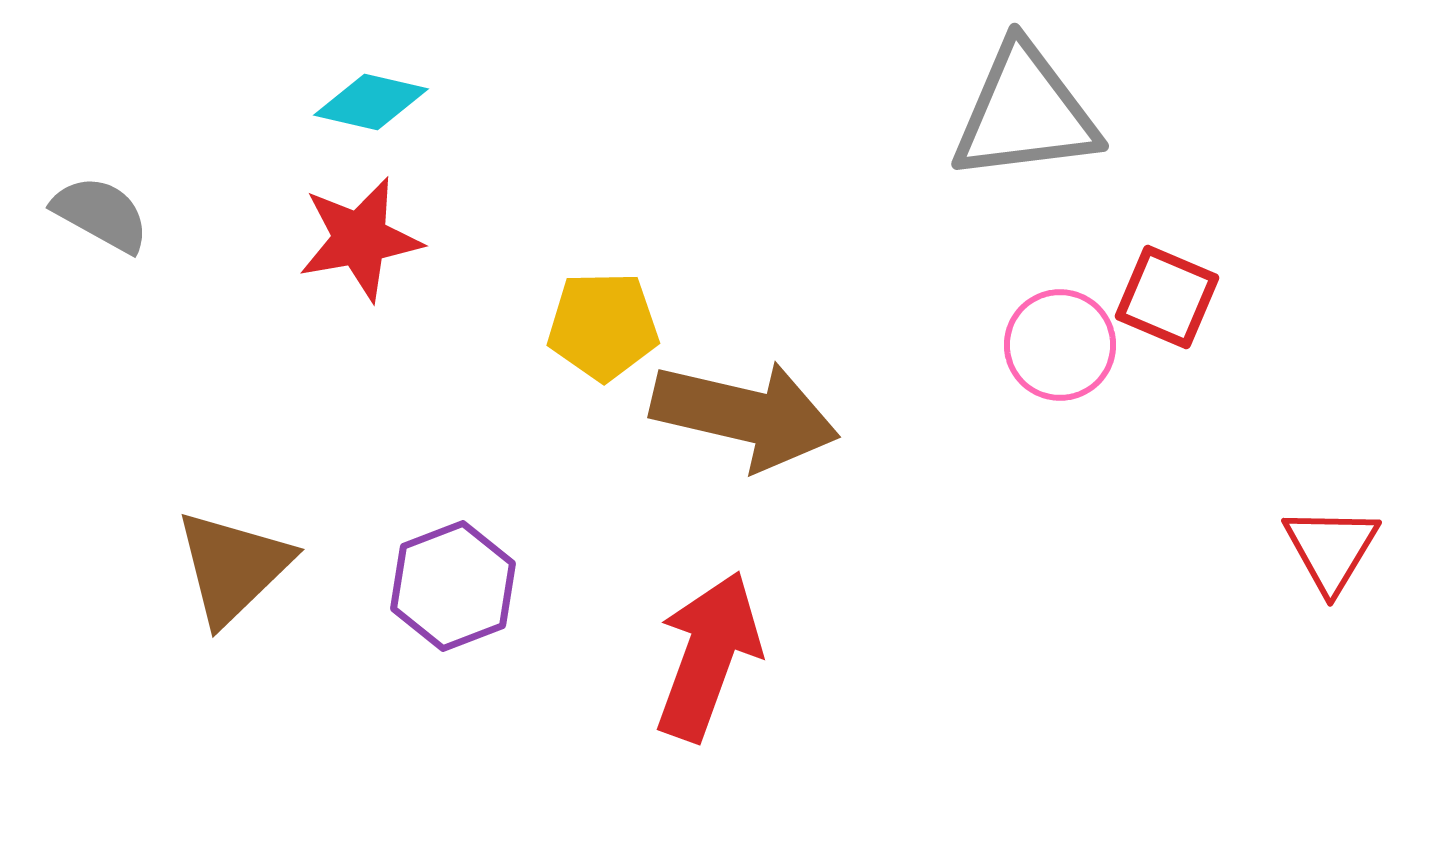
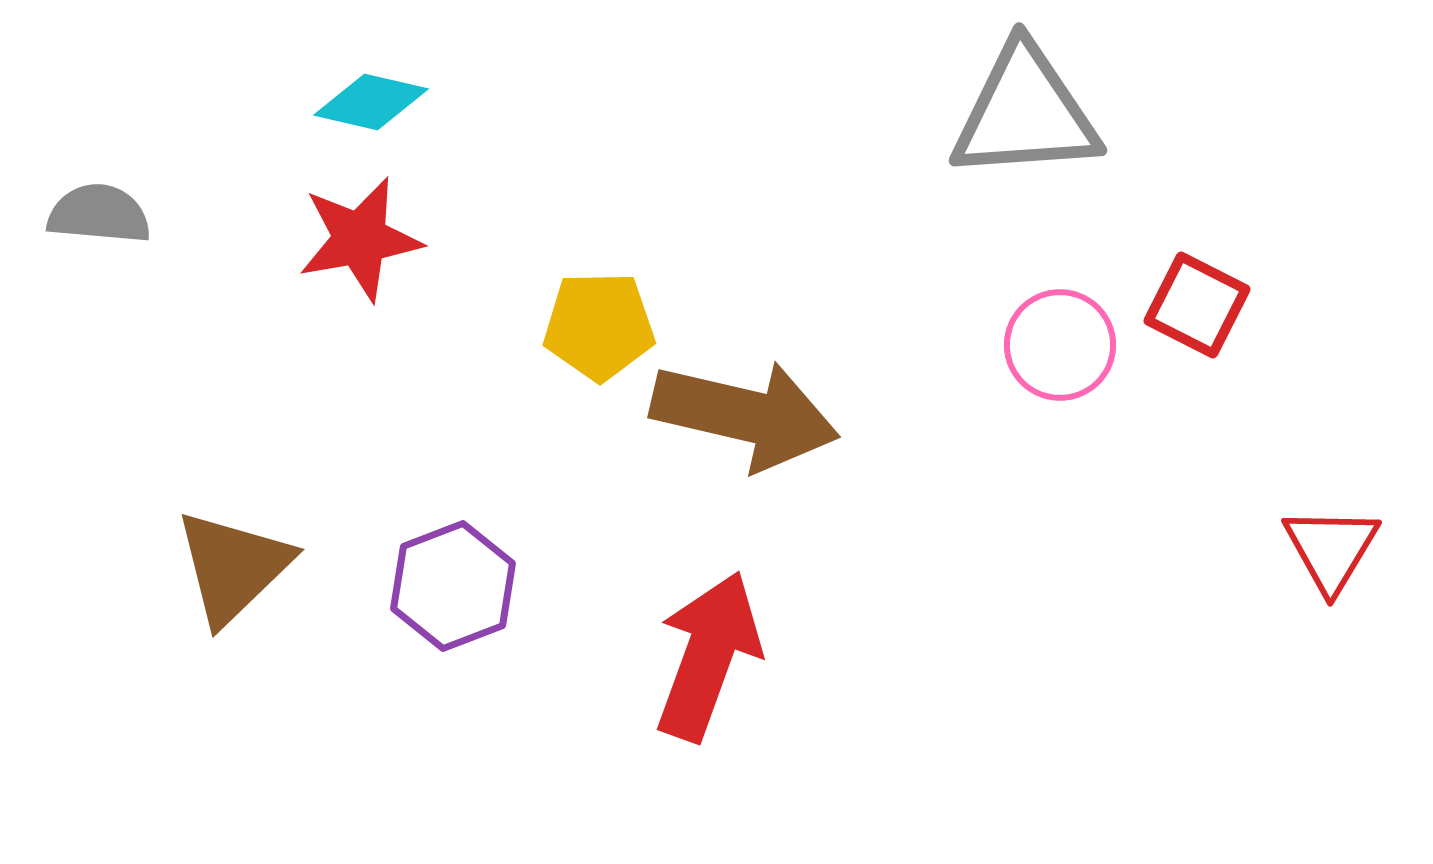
gray triangle: rotated 3 degrees clockwise
gray semicircle: moved 2 px left; rotated 24 degrees counterclockwise
red square: moved 30 px right, 8 px down; rotated 4 degrees clockwise
yellow pentagon: moved 4 px left
